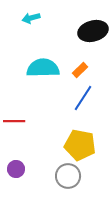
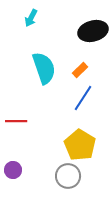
cyan arrow: rotated 48 degrees counterclockwise
cyan semicircle: moved 1 px right; rotated 72 degrees clockwise
red line: moved 2 px right
yellow pentagon: rotated 20 degrees clockwise
purple circle: moved 3 px left, 1 px down
